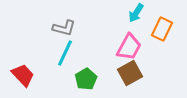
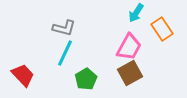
orange rectangle: rotated 60 degrees counterclockwise
